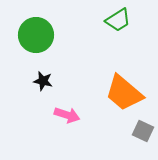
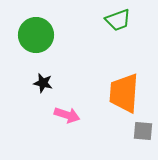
green trapezoid: rotated 12 degrees clockwise
black star: moved 2 px down
orange trapezoid: rotated 54 degrees clockwise
gray square: rotated 20 degrees counterclockwise
